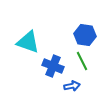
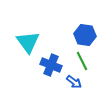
cyan triangle: rotated 35 degrees clockwise
blue cross: moved 2 px left, 1 px up
blue arrow: moved 2 px right, 4 px up; rotated 49 degrees clockwise
